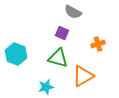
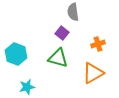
gray semicircle: rotated 54 degrees clockwise
purple square: rotated 16 degrees clockwise
orange triangle: moved 10 px right, 3 px up
cyan star: moved 19 px left
